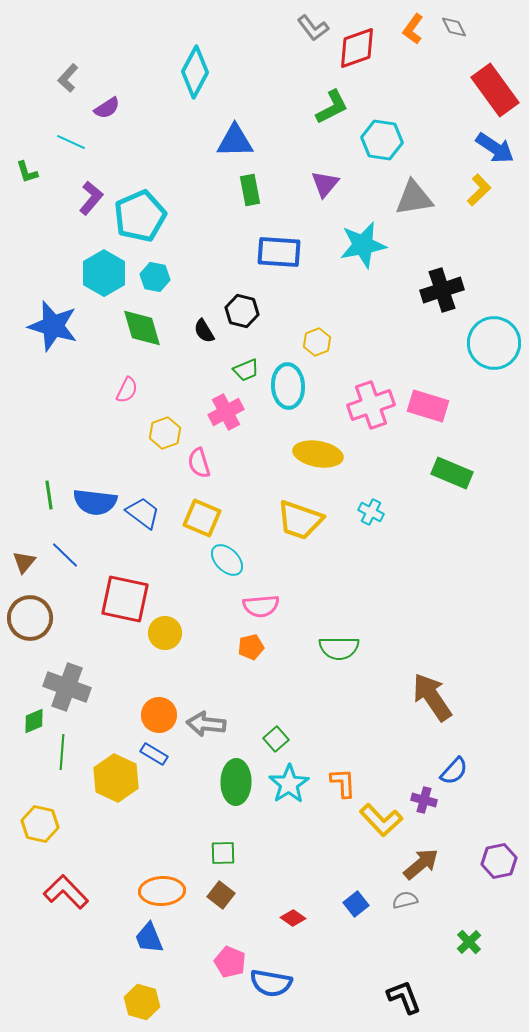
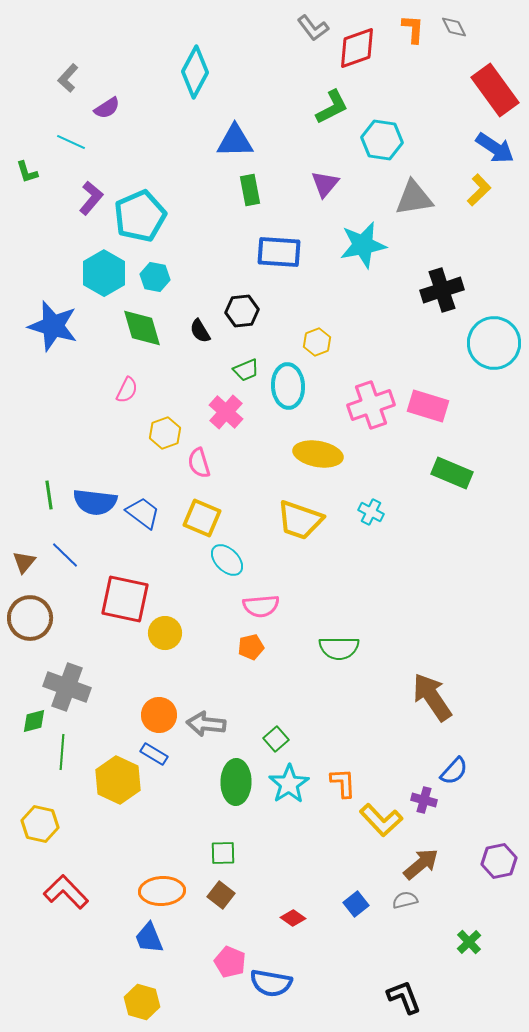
orange L-shape at (413, 29): rotated 148 degrees clockwise
black hexagon at (242, 311): rotated 20 degrees counterclockwise
black semicircle at (204, 331): moved 4 px left
pink cross at (226, 412): rotated 20 degrees counterclockwise
green diamond at (34, 721): rotated 8 degrees clockwise
yellow hexagon at (116, 778): moved 2 px right, 2 px down
